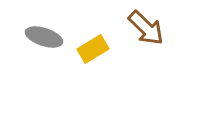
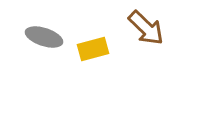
yellow rectangle: rotated 16 degrees clockwise
